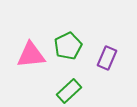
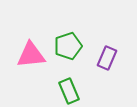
green pentagon: rotated 8 degrees clockwise
green rectangle: rotated 70 degrees counterclockwise
